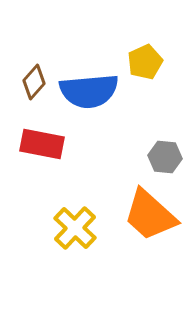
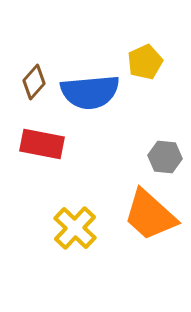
blue semicircle: moved 1 px right, 1 px down
